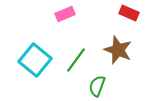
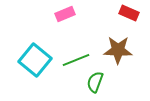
brown star: rotated 20 degrees counterclockwise
green line: rotated 32 degrees clockwise
green semicircle: moved 2 px left, 4 px up
